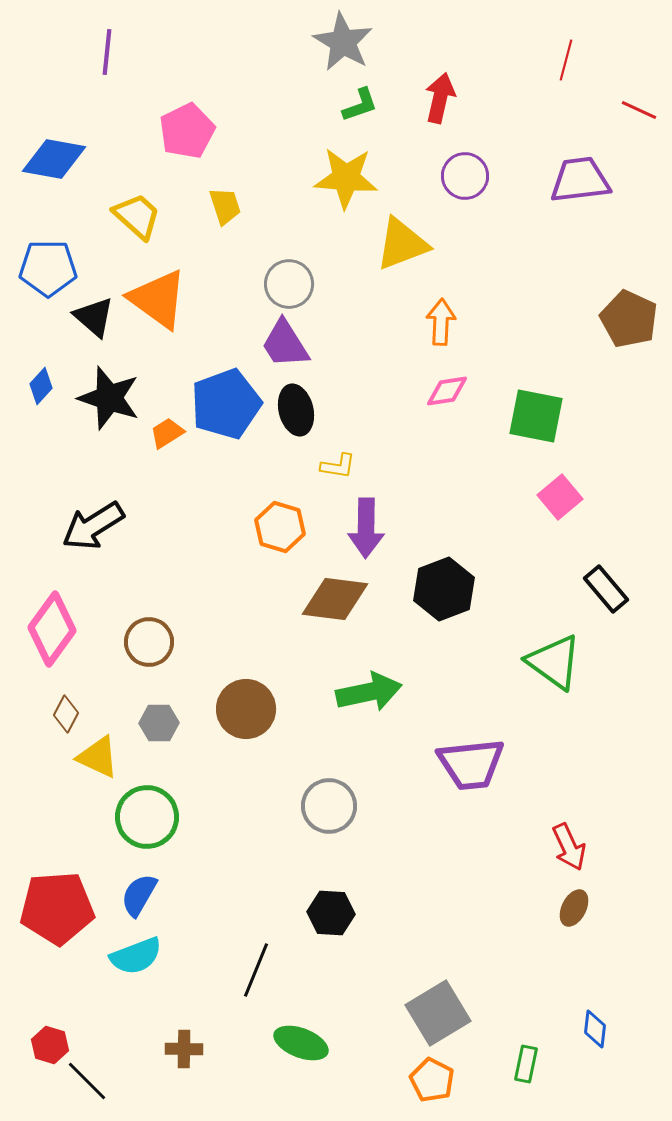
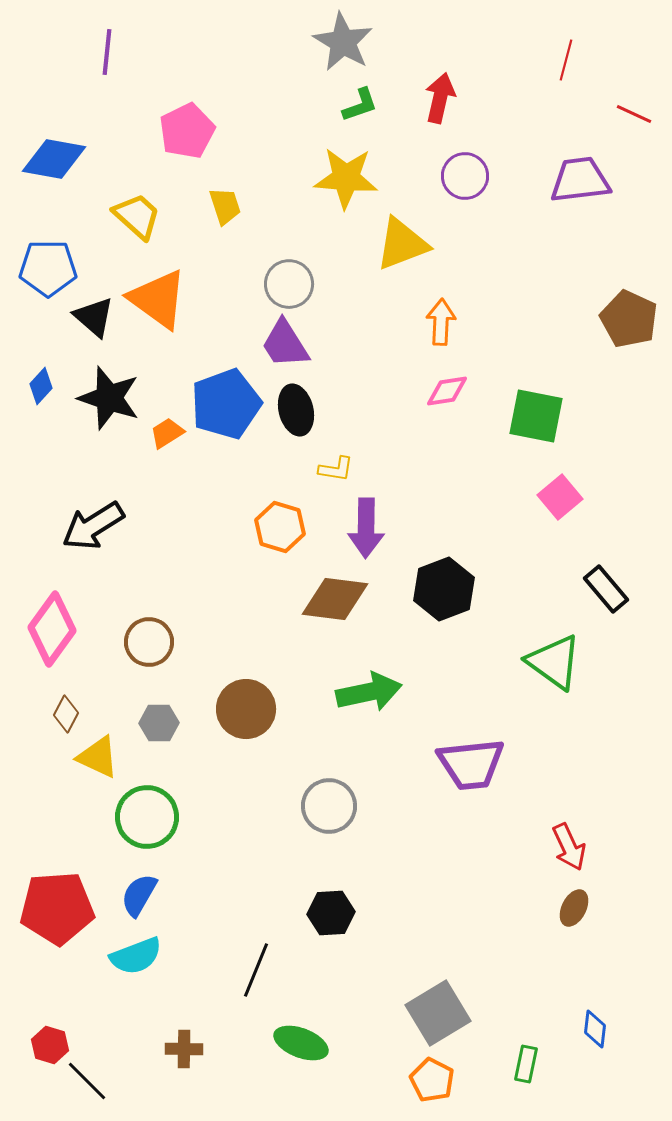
red line at (639, 110): moved 5 px left, 4 px down
yellow L-shape at (338, 466): moved 2 px left, 3 px down
black hexagon at (331, 913): rotated 6 degrees counterclockwise
